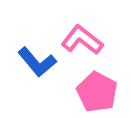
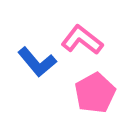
pink pentagon: moved 2 px left, 1 px down; rotated 15 degrees clockwise
